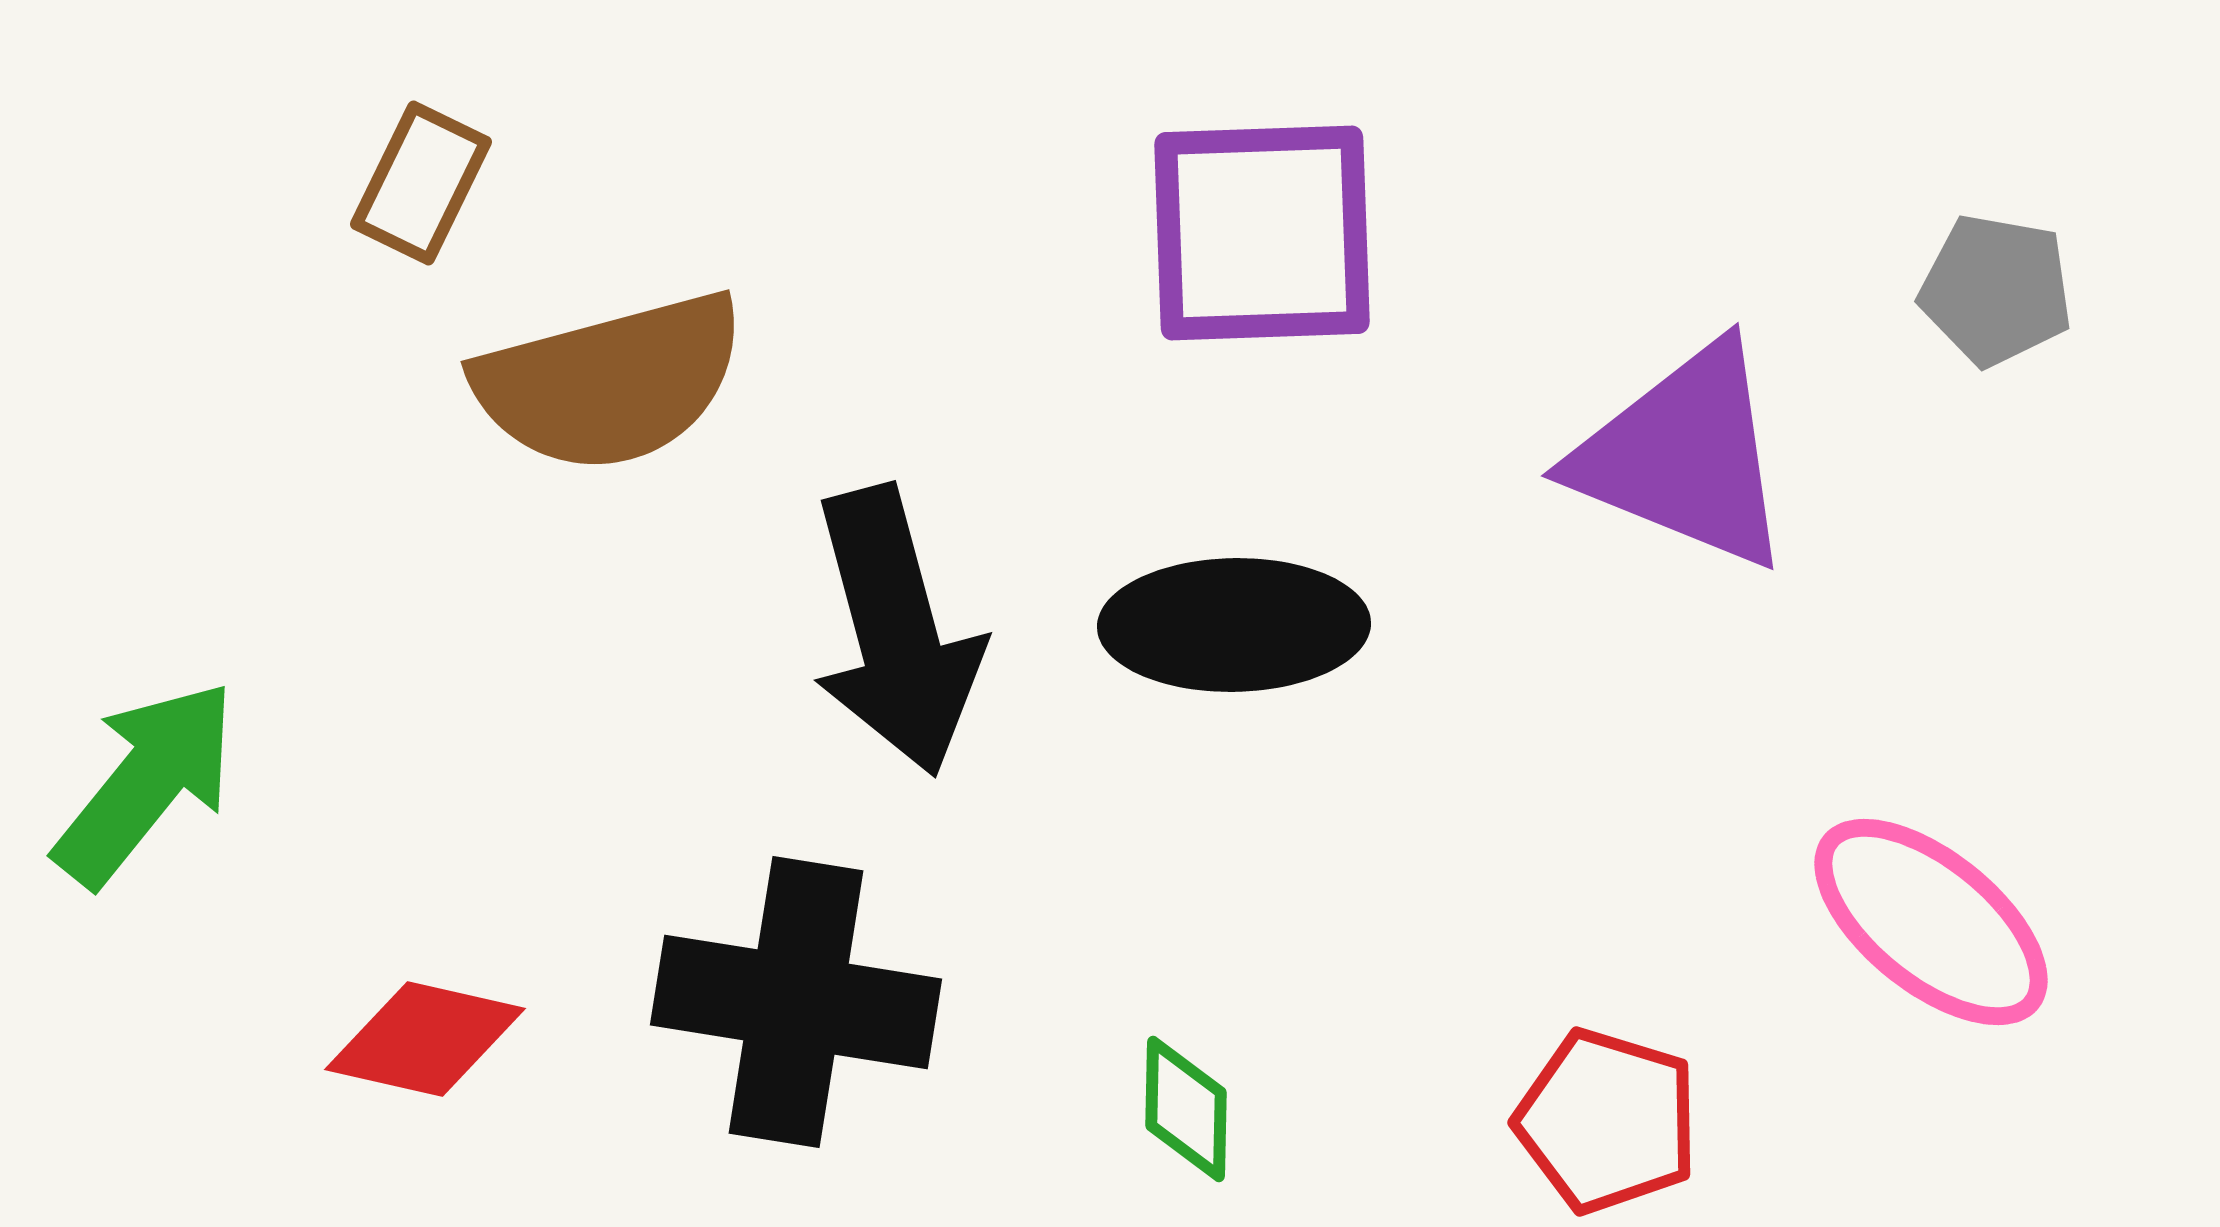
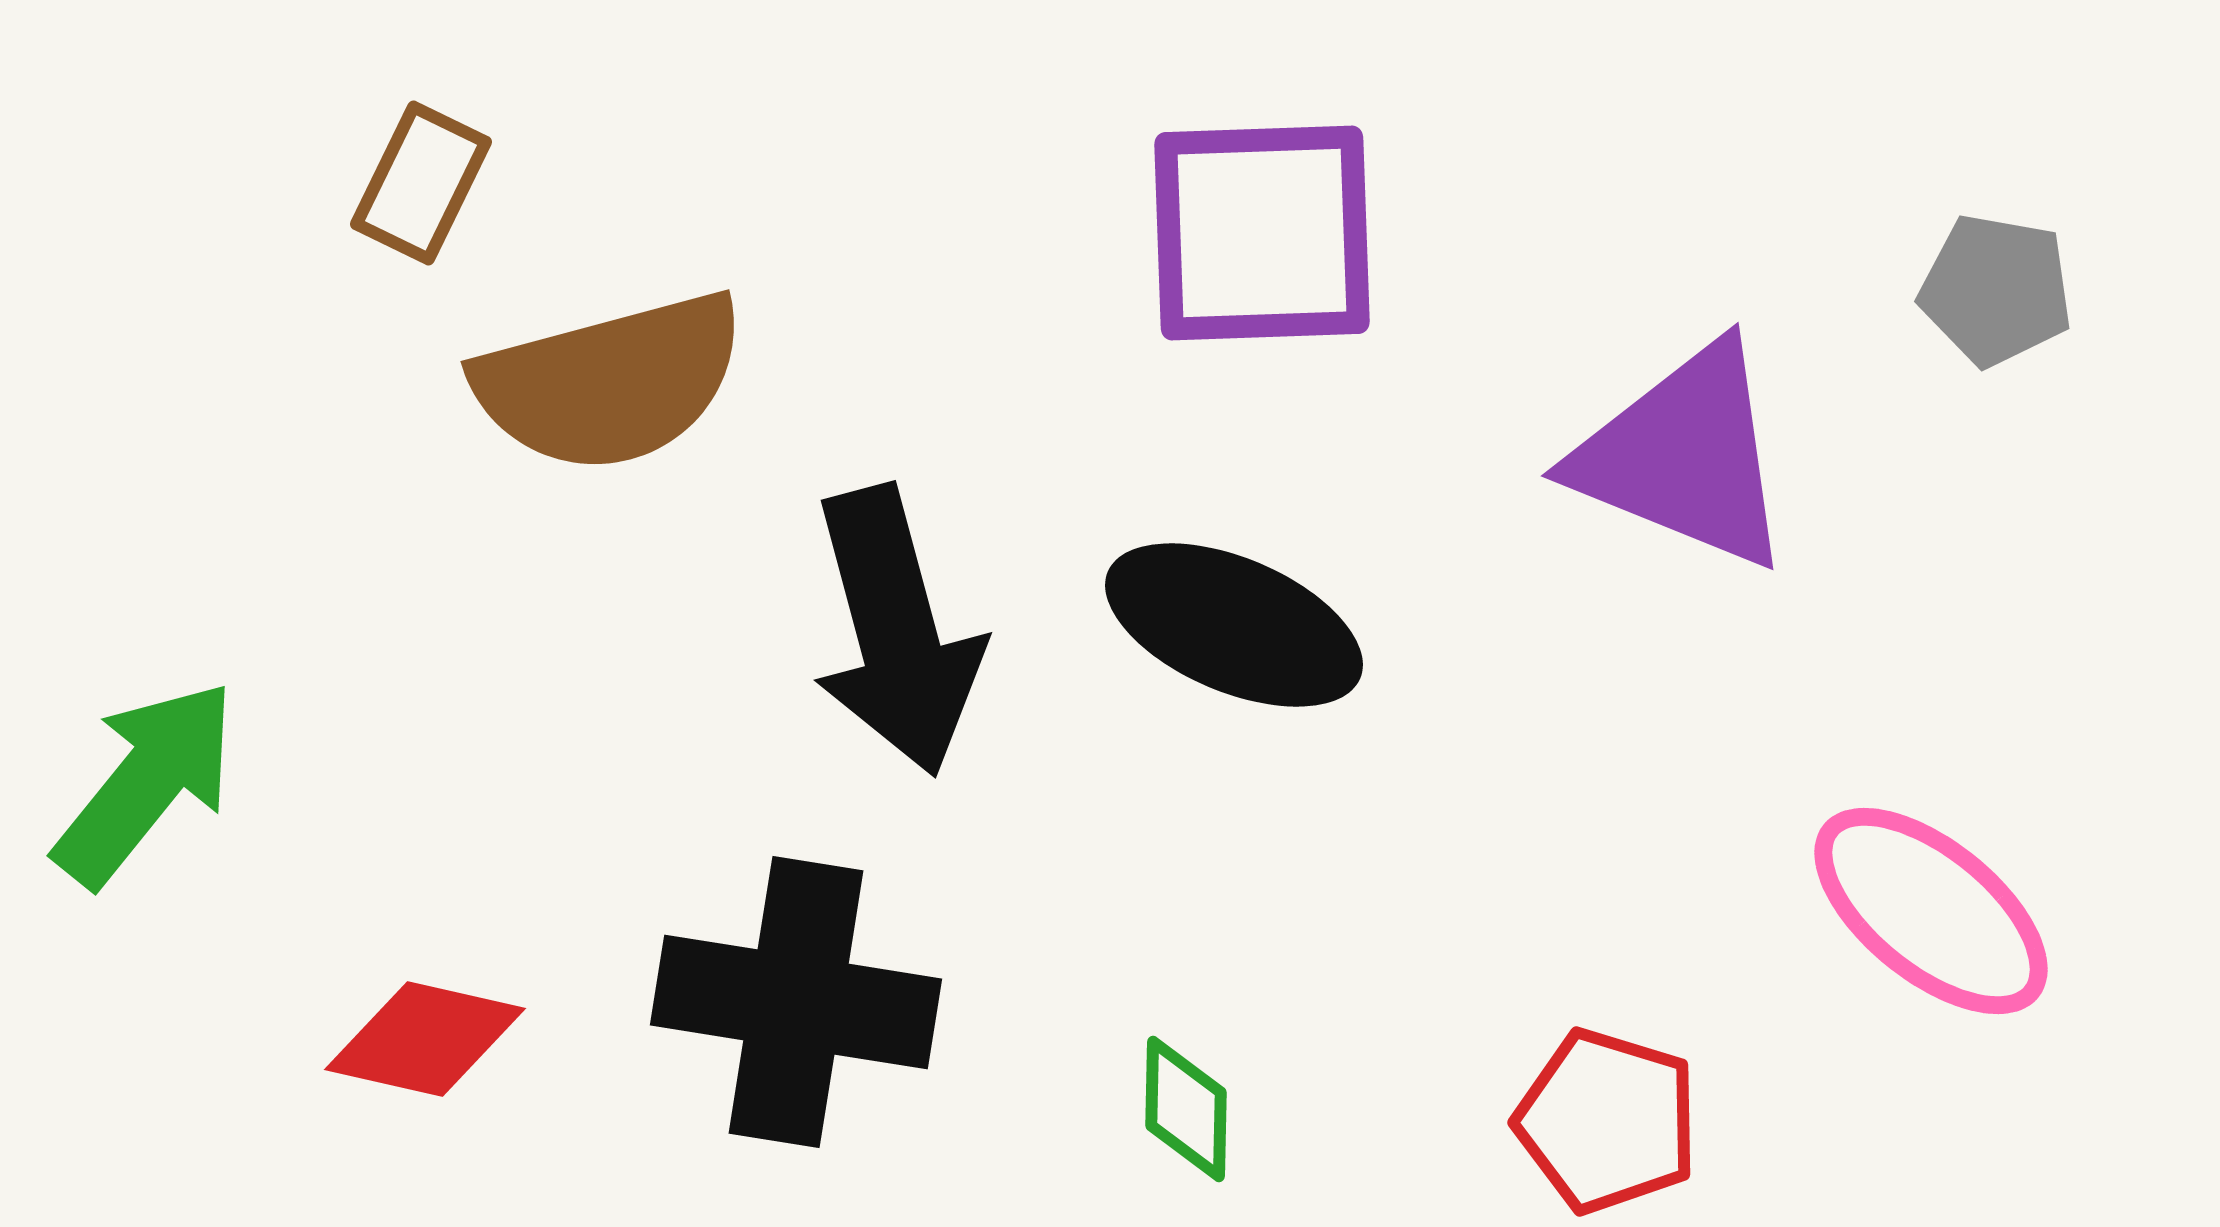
black ellipse: rotated 24 degrees clockwise
pink ellipse: moved 11 px up
